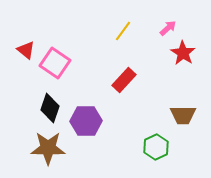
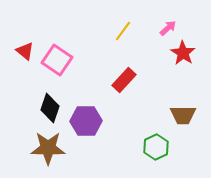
red triangle: moved 1 px left, 1 px down
pink square: moved 2 px right, 3 px up
